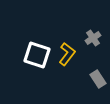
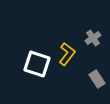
white square: moved 9 px down
gray rectangle: moved 1 px left
